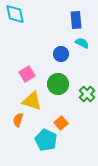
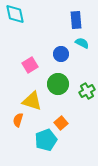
pink square: moved 3 px right, 9 px up
green cross: moved 3 px up; rotated 14 degrees clockwise
cyan pentagon: rotated 25 degrees clockwise
